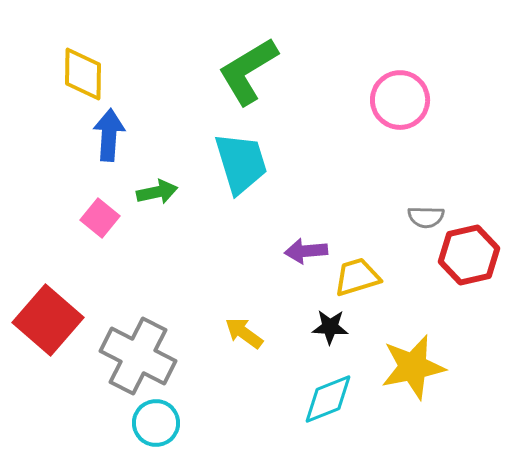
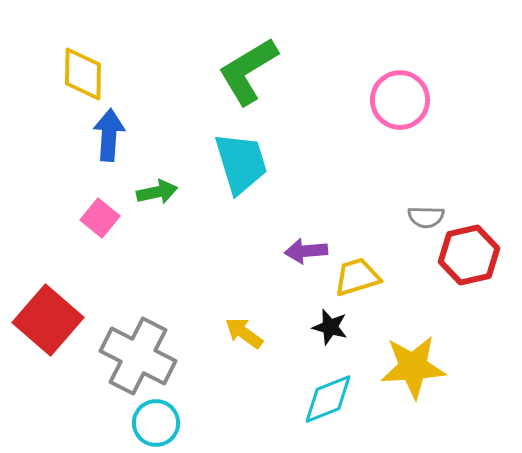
black star: rotated 12 degrees clockwise
yellow star: rotated 8 degrees clockwise
